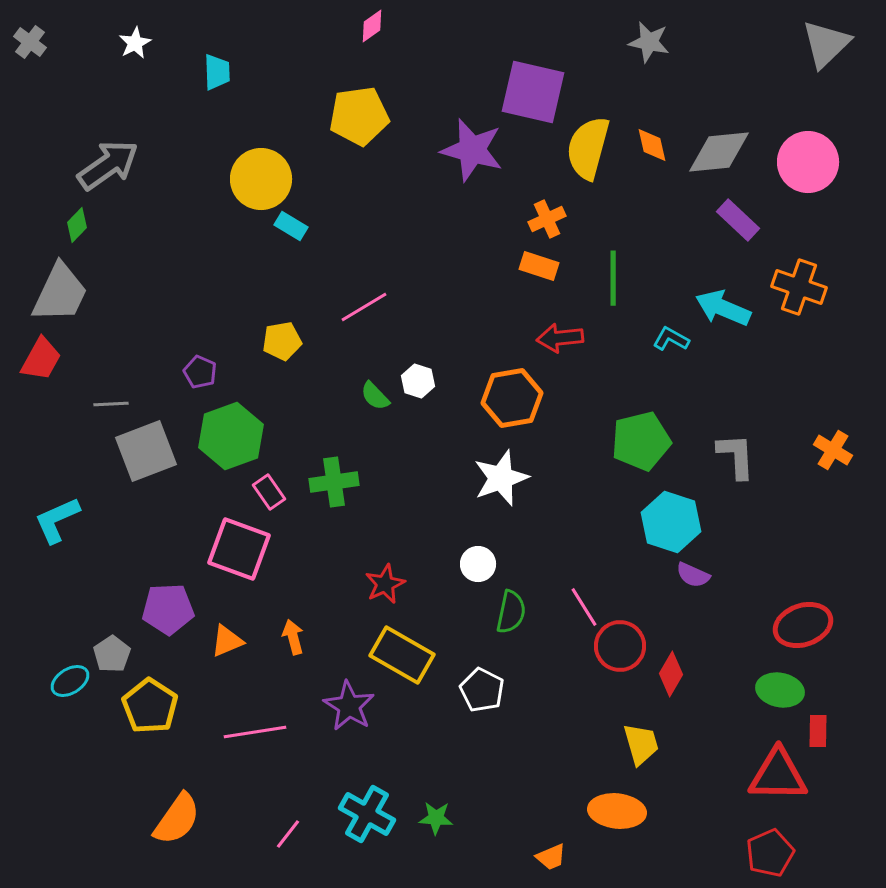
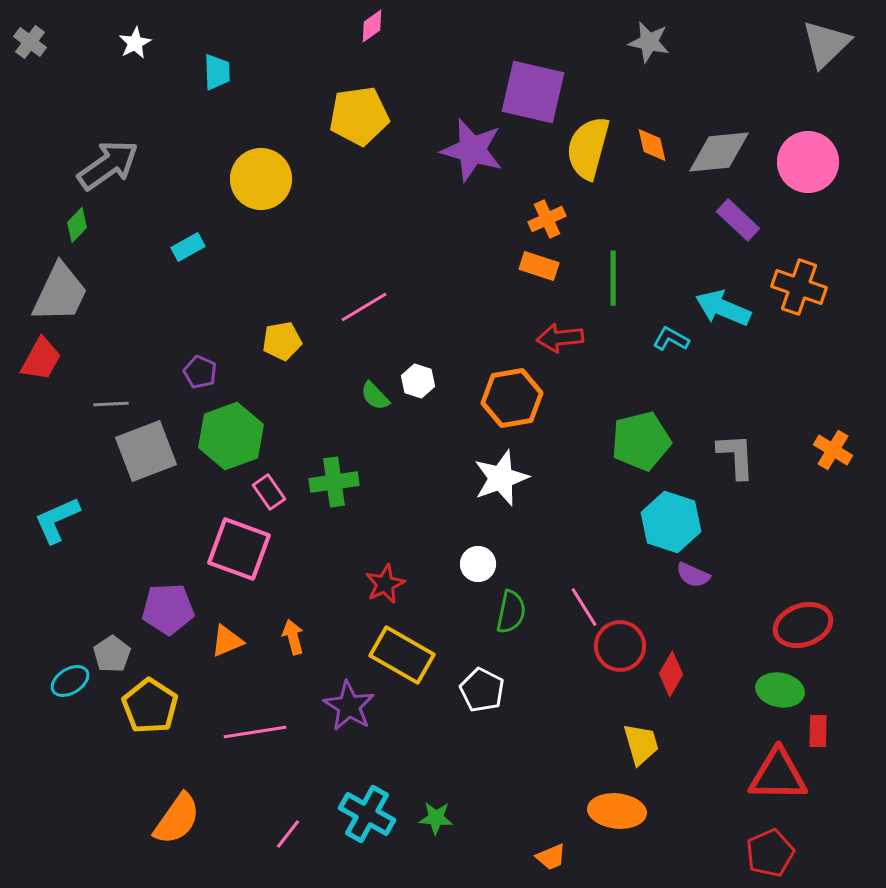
cyan rectangle at (291, 226): moved 103 px left, 21 px down; rotated 60 degrees counterclockwise
